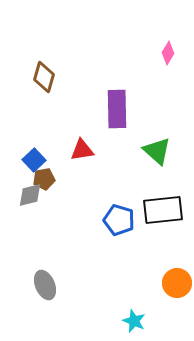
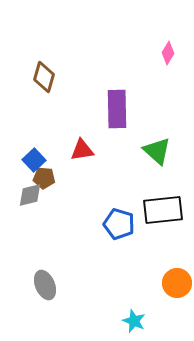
brown pentagon: moved 1 px up; rotated 15 degrees clockwise
blue pentagon: moved 4 px down
